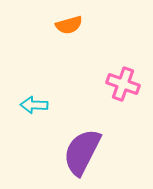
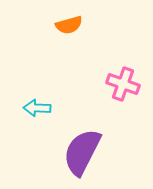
cyan arrow: moved 3 px right, 3 px down
